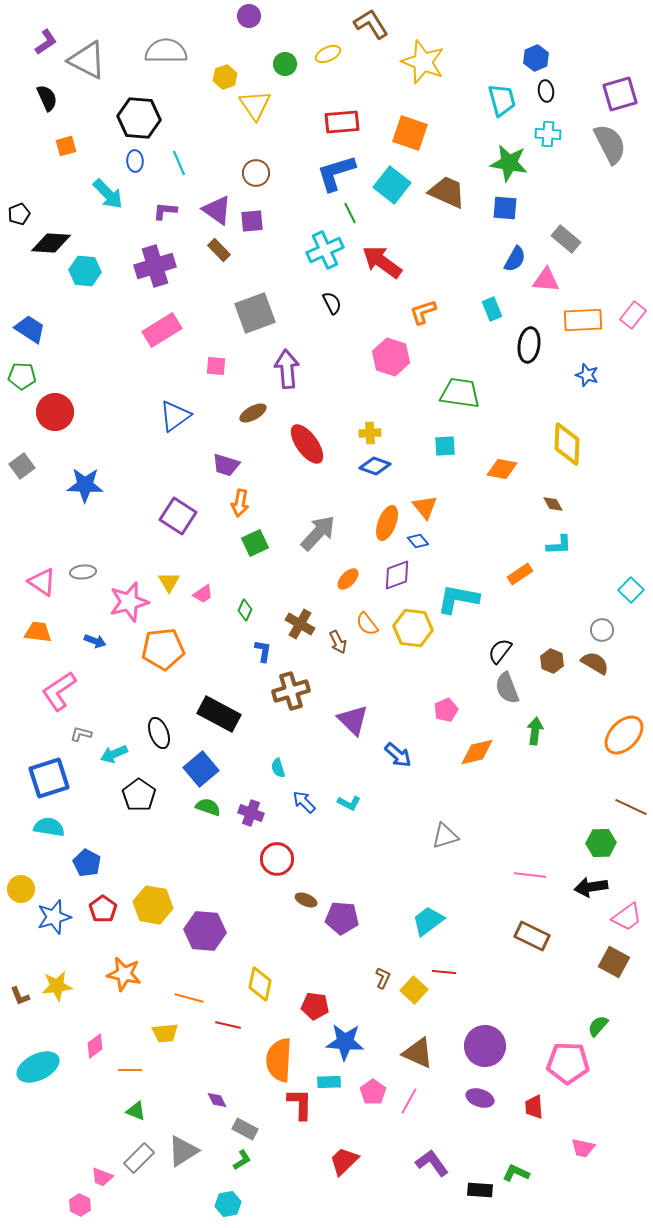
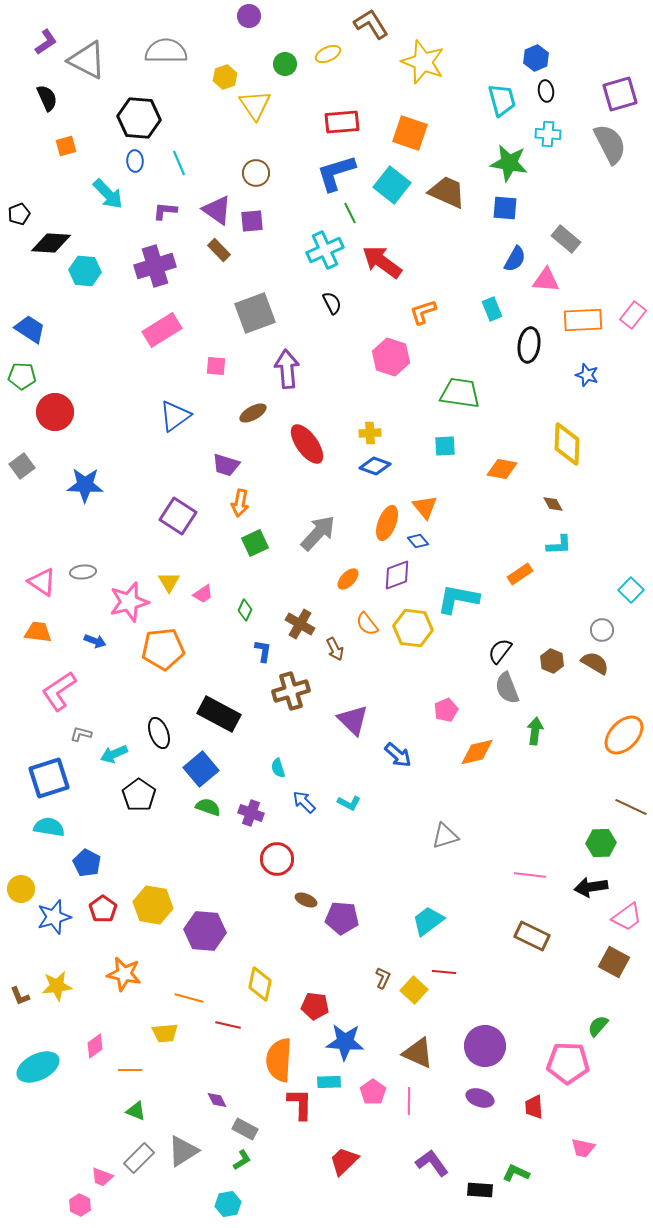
brown arrow at (338, 642): moved 3 px left, 7 px down
pink line at (409, 1101): rotated 28 degrees counterclockwise
